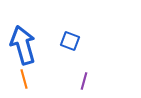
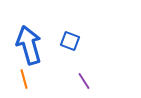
blue arrow: moved 6 px right
purple line: rotated 48 degrees counterclockwise
